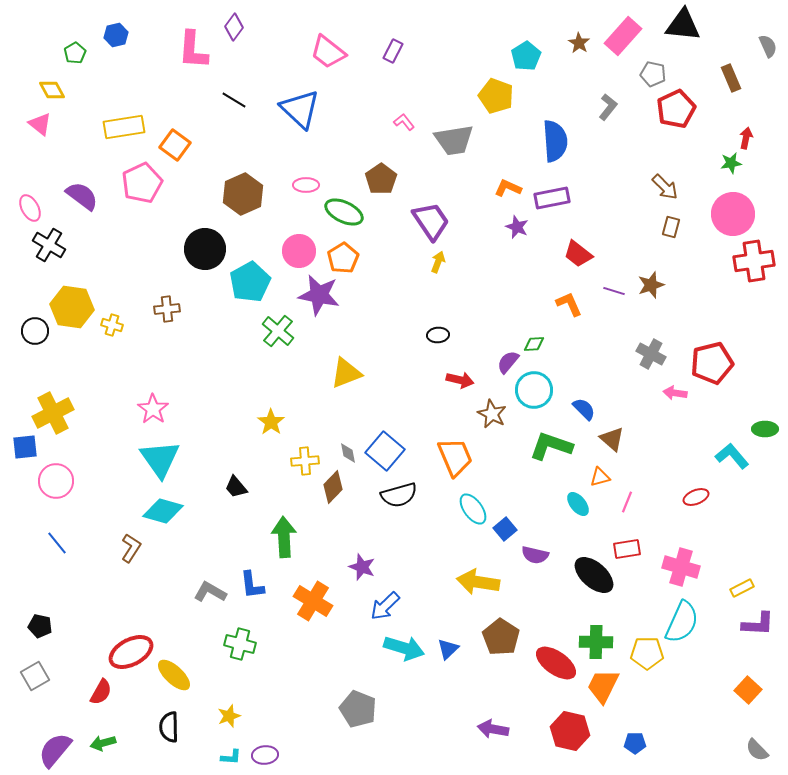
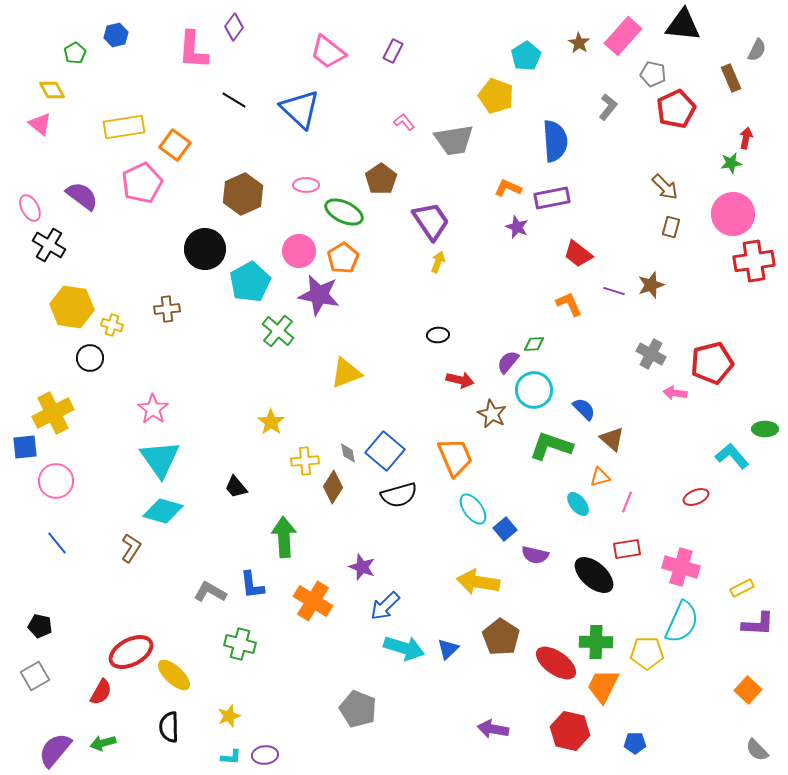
gray semicircle at (768, 46): moved 11 px left, 4 px down; rotated 50 degrees clockwise
black circle at (35, 331): moved 55 px right, 27 px down
brown diamond at (333, 487): rotated 12 degrees counterclockwise
